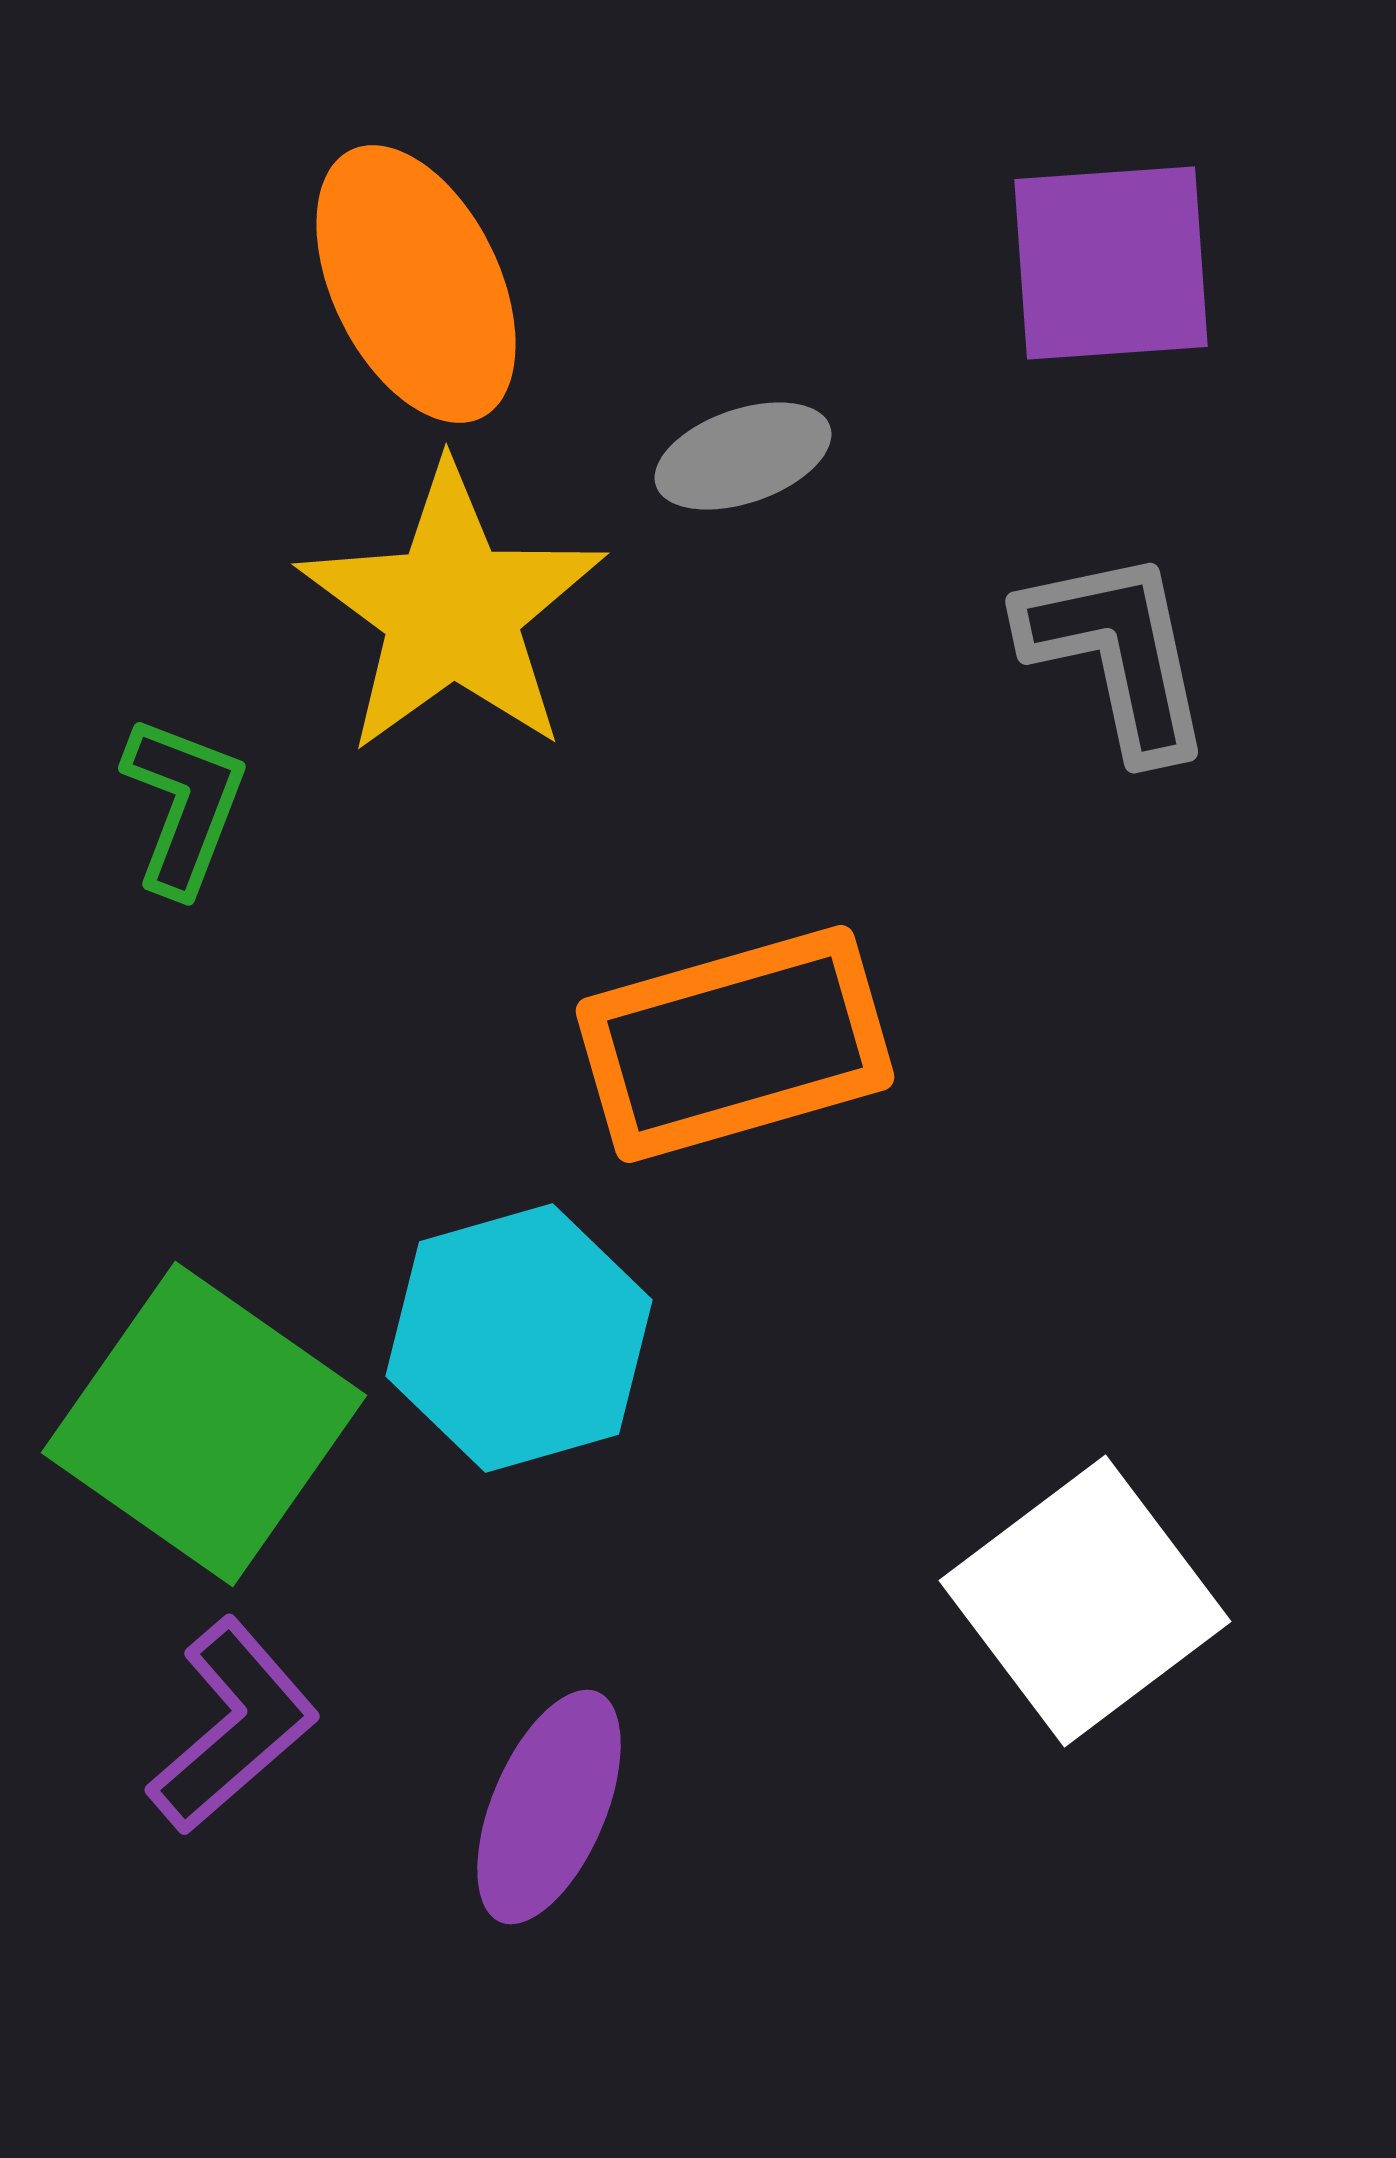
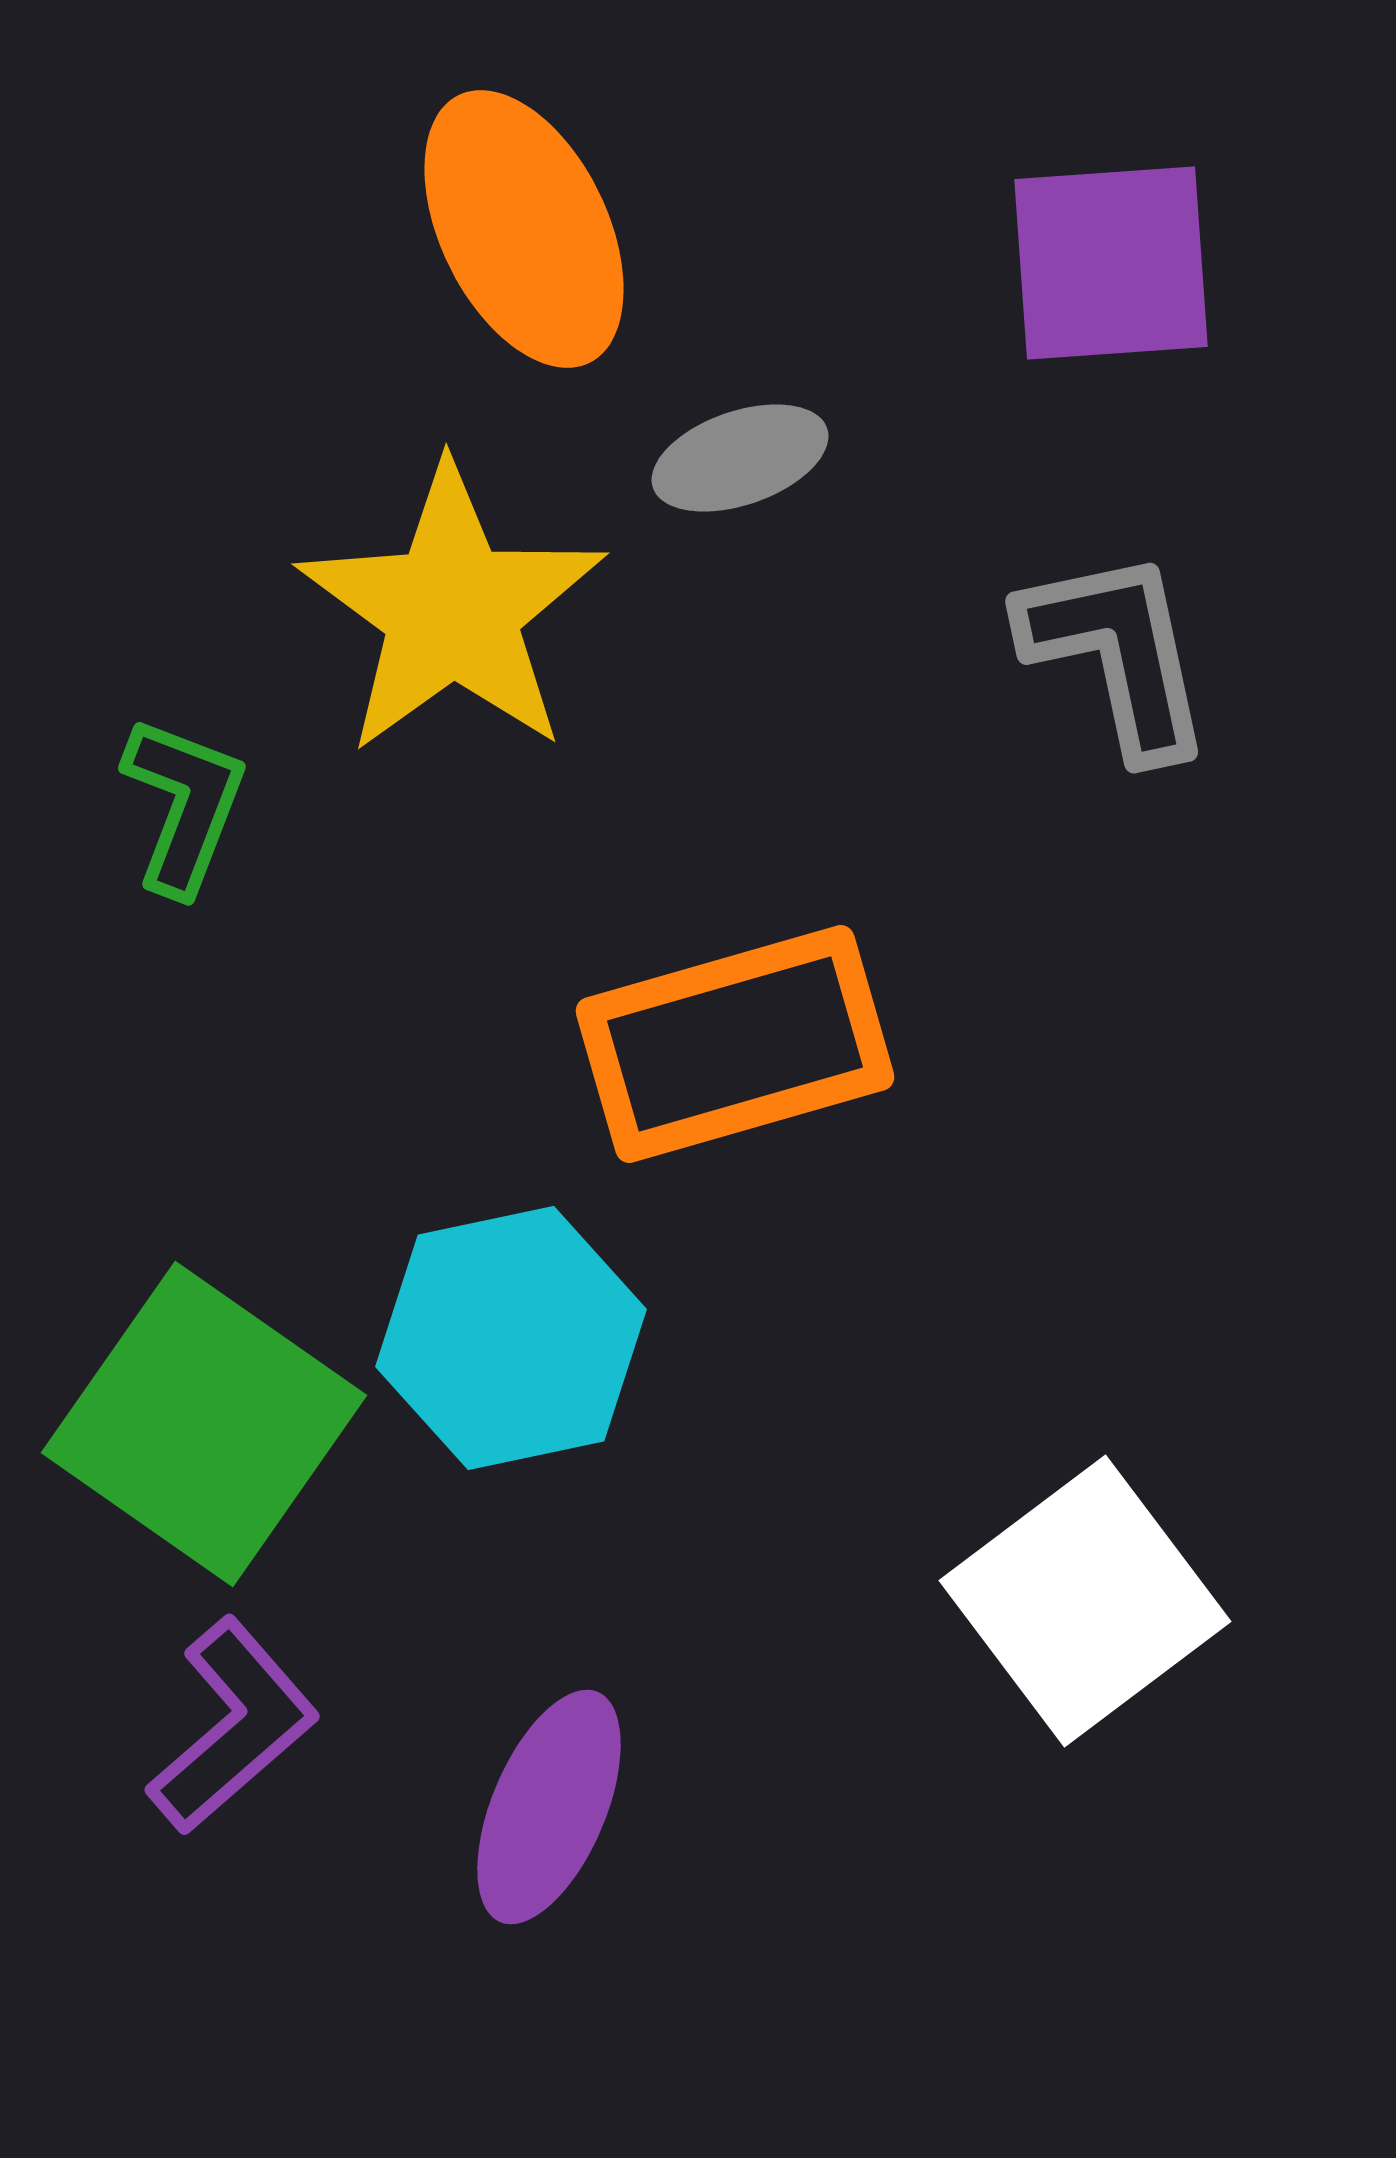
orange ellipse: moved 108 px right, 55 px up
gray ellipse: moved 3 px left, 2 px down
cyan hexagon: moved 8 px left; rotated 4 degrees clockwise
